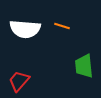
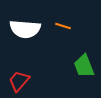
orange line: moved 1 px right
green trapezoid: rotated 15 degrees counterclockwise
